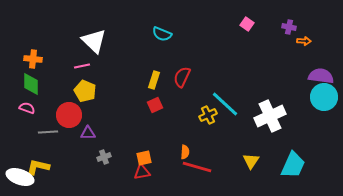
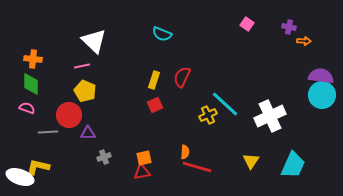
cyan circle: moved 2 px left, 2 px up
